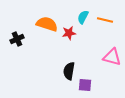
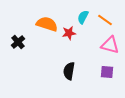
orange line: rotated 21 degrees clockwise
black cross: moved 1 px right, 3 px down; rotated 16 degrees counterclockwise
pink triangle: moved 2 px left, 12 px up
purple square: moved 22 px right, 13 px up
